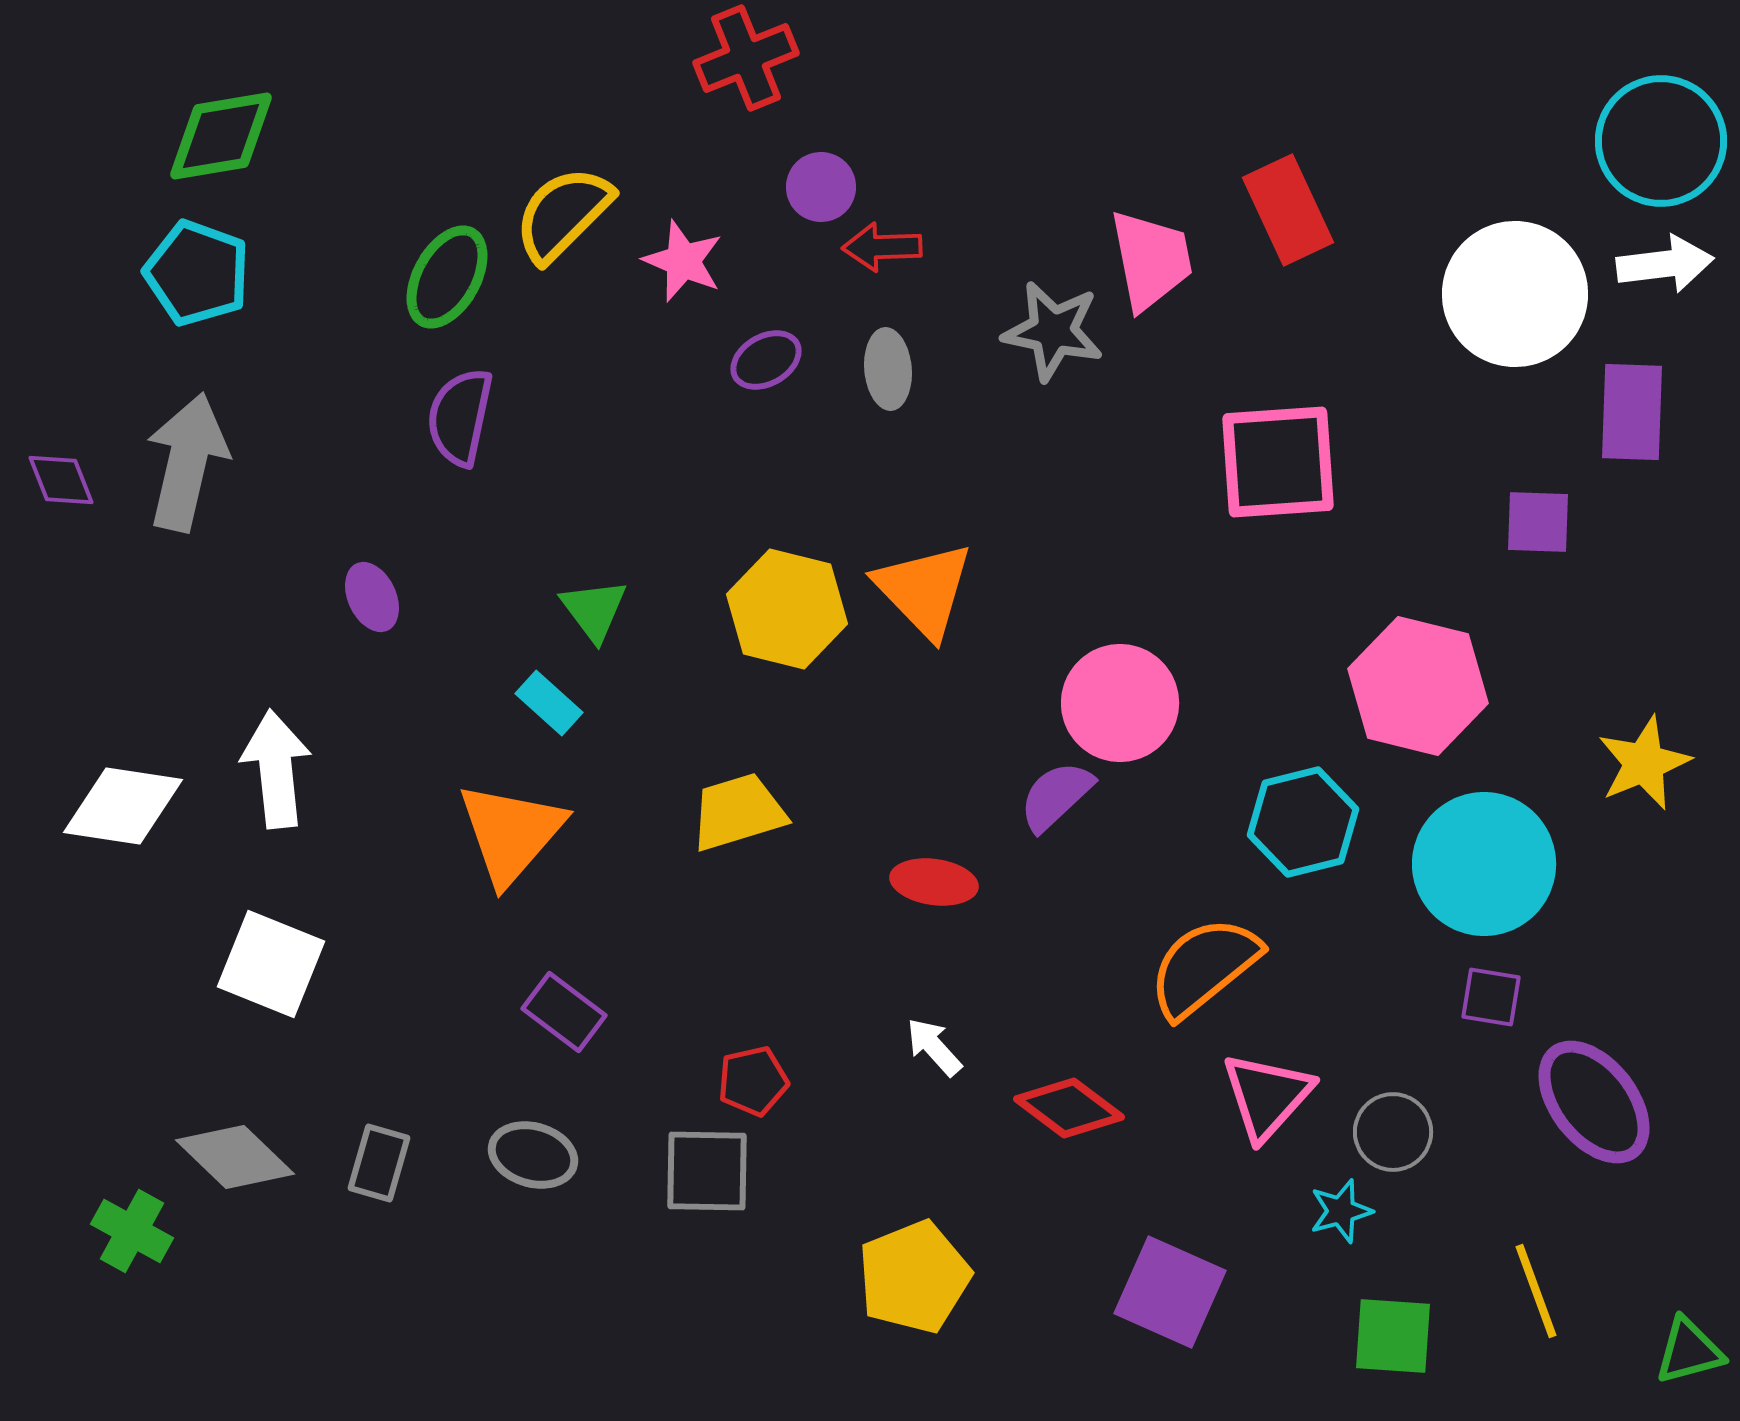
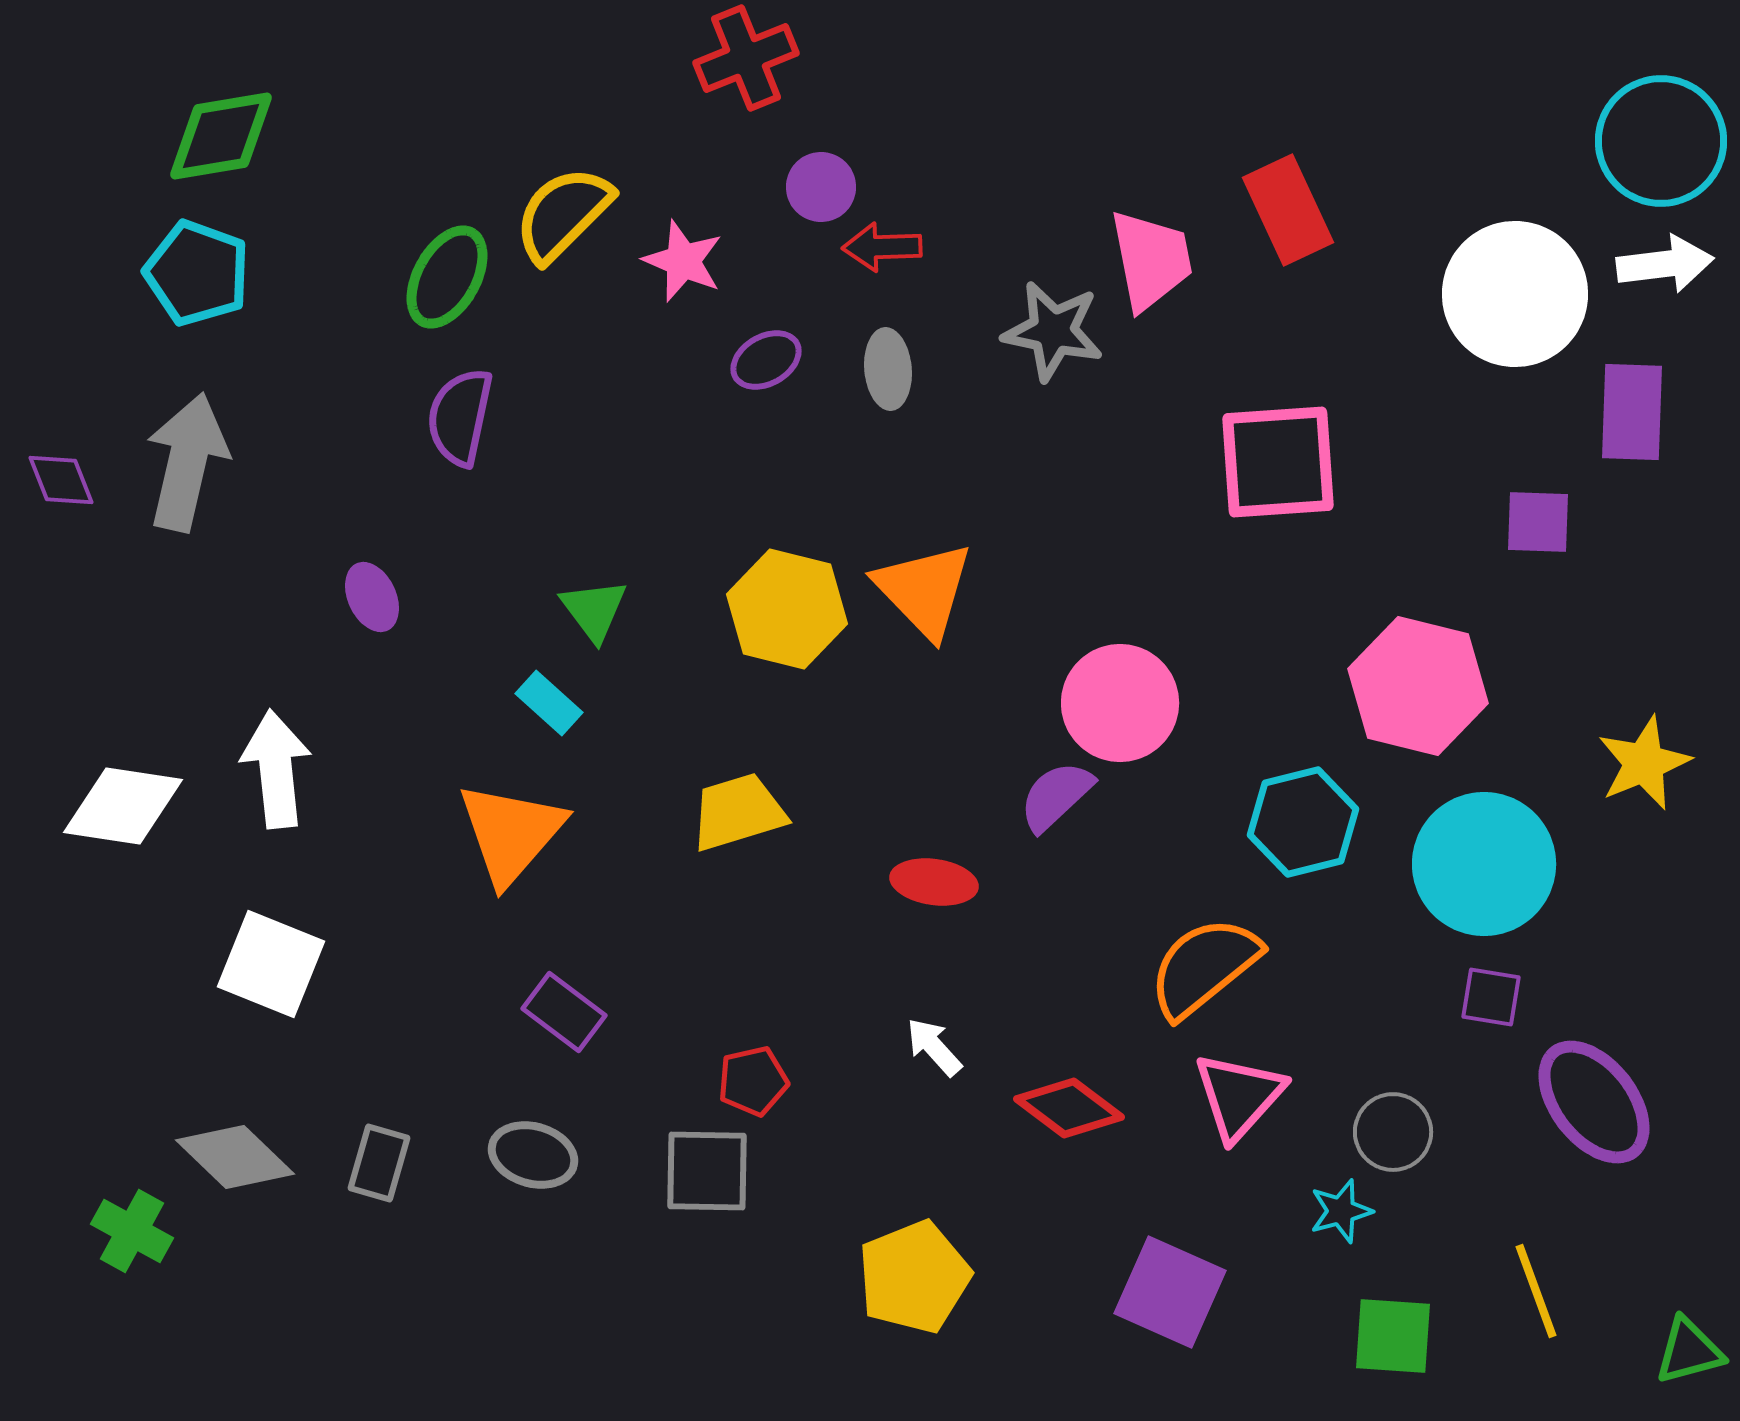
pink triangle at (1267, 1096): moved 28 px left
